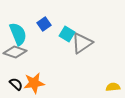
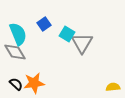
gray triangle: rotated 25 degrees counterclockwise
gray diamond: rotated 40 degrees clockwise
